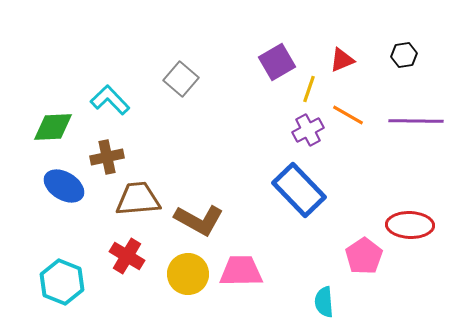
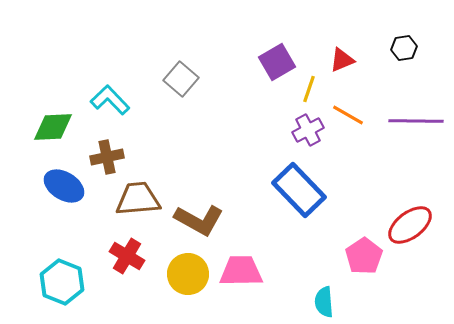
black hexagon: moved 7 px up
red ellipse: rotated 39 degrees counterclockwise
